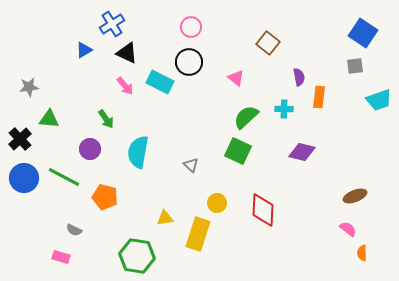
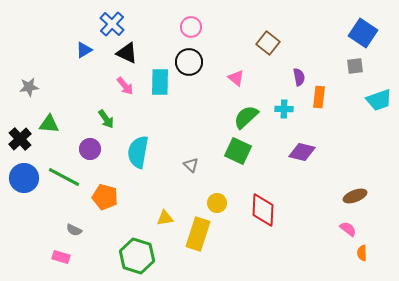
blue cross: rotated 15 degrees counterclockwise
cyan rectangle: rotated 64 degrees clockwise
green triangle: moved 5 px down
green hexagon: rotated 8 degrees clockwise
